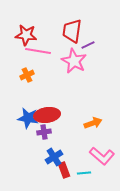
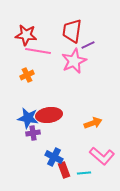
pink star: rotated 20 degrees clockwise
red ellipse: moved 2 px right
purple cross: moved 11 px left, 1 px down
blue cross: rotated 30 degrees counterclockwise
